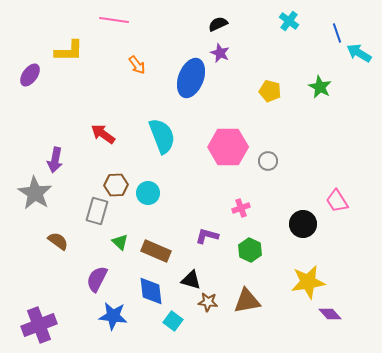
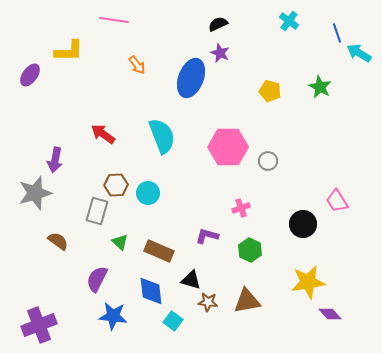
gray star: rotated 24 degrees clockwise
brown rectangle: moved 3 px right
